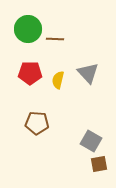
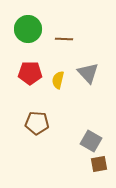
brown line: moved 9 px right
